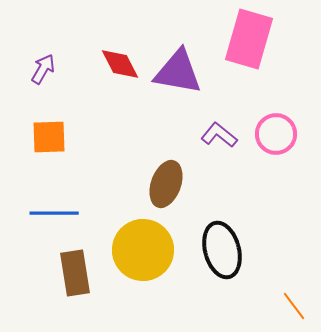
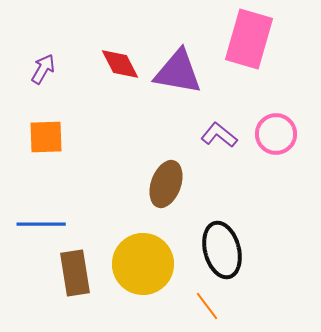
orange square: moved 3 px left
blue line: moved 13 px left, 11 px down
yellow circle: moved 14 px down
orange line: moved 87 px left
